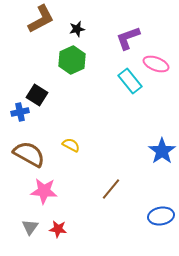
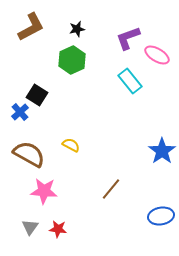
brown L-shape: moved 10 px left, 8 px down
pink ellipse: moved 1 px right, 9 px up; rotated 10 degrees clockwise
blue cross: rotated 30 degrees counterclockwise
